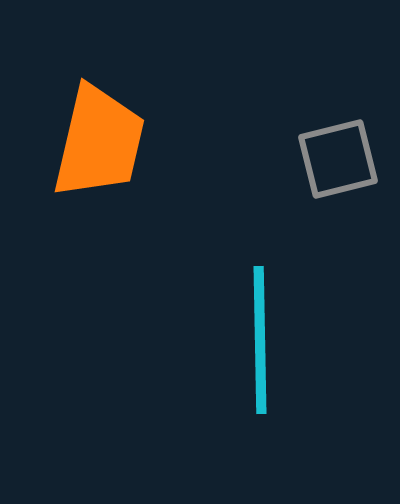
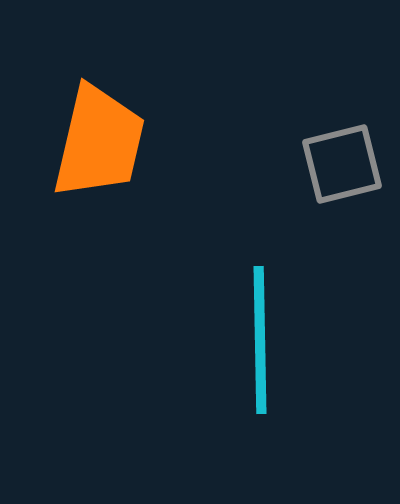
gray square: moved 4 px right, 5 px down
